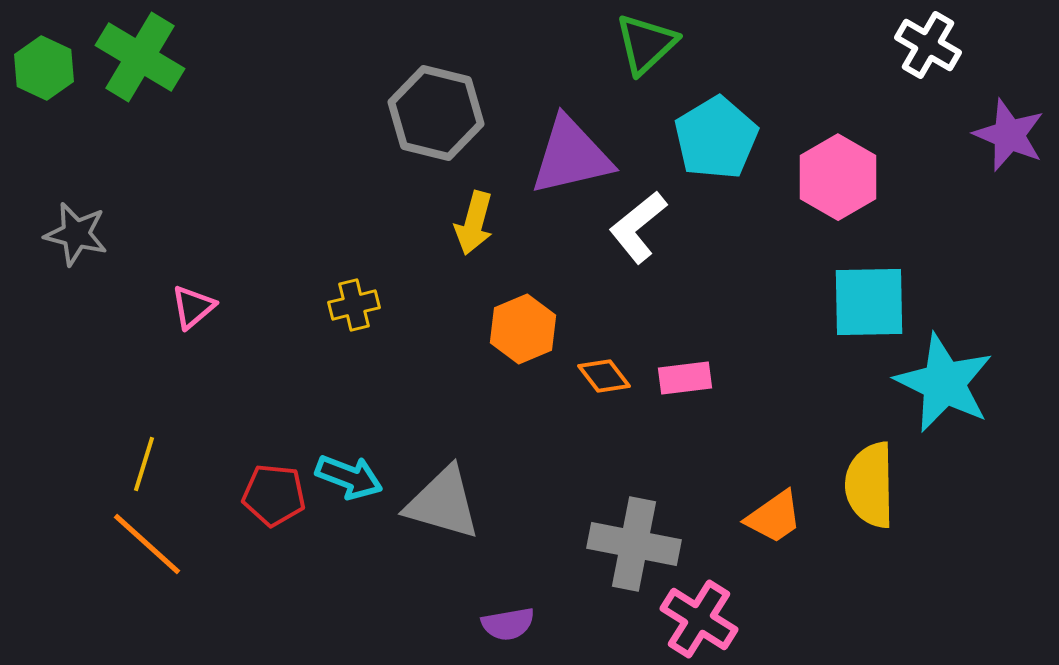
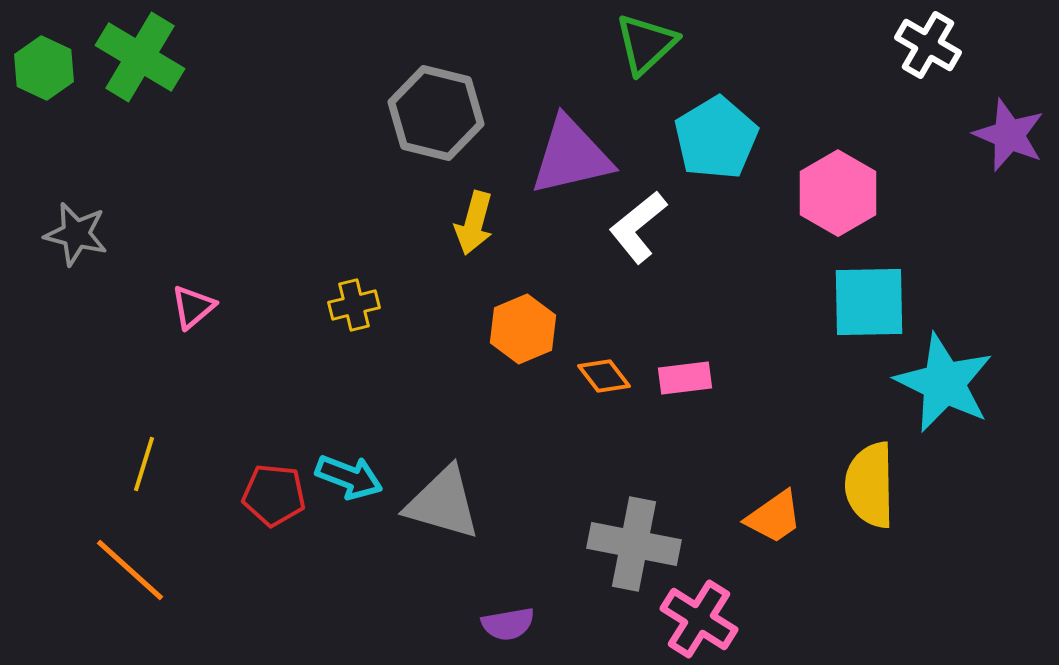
pink hexagon: moved 16 px down
orange line: moved 17 px left, 26 px down
